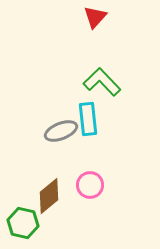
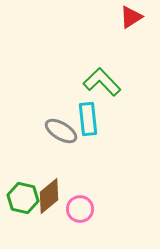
red triangle: moved 36 px right; rotated 15 degrees clockwise
gray ellipse: rotated 52 degrees clockwise
pink circle: moved 10 px left, 24 px down
green hexagon: moved 25 px up
